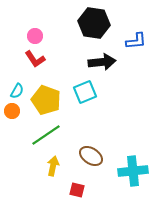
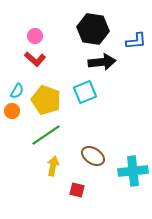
black hexagon: moved 1 px left, 6 px down
red L-shape: rotated 15 degrees counterclockwise
brown ellipse: moved 2 px right
